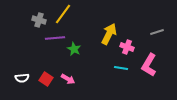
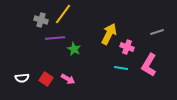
gray cross: moved 2 px right
